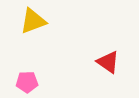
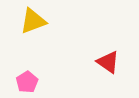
pink pentagon: rotated 30 degrees counterclockwise
